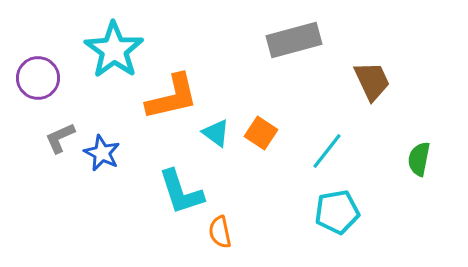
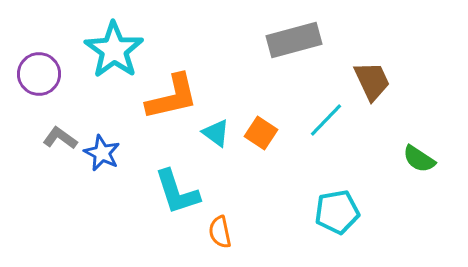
purple circle: moved 1 px right, 4 px up
gray L-shape: rotated 60 degrees clockwise
cyan line: moved 1 px left, 31 px up; rotated 6 degrees clockwise
green semicircle: rotated 68 degrees counterclockwise
cyan L-shape: moved 4 px left
